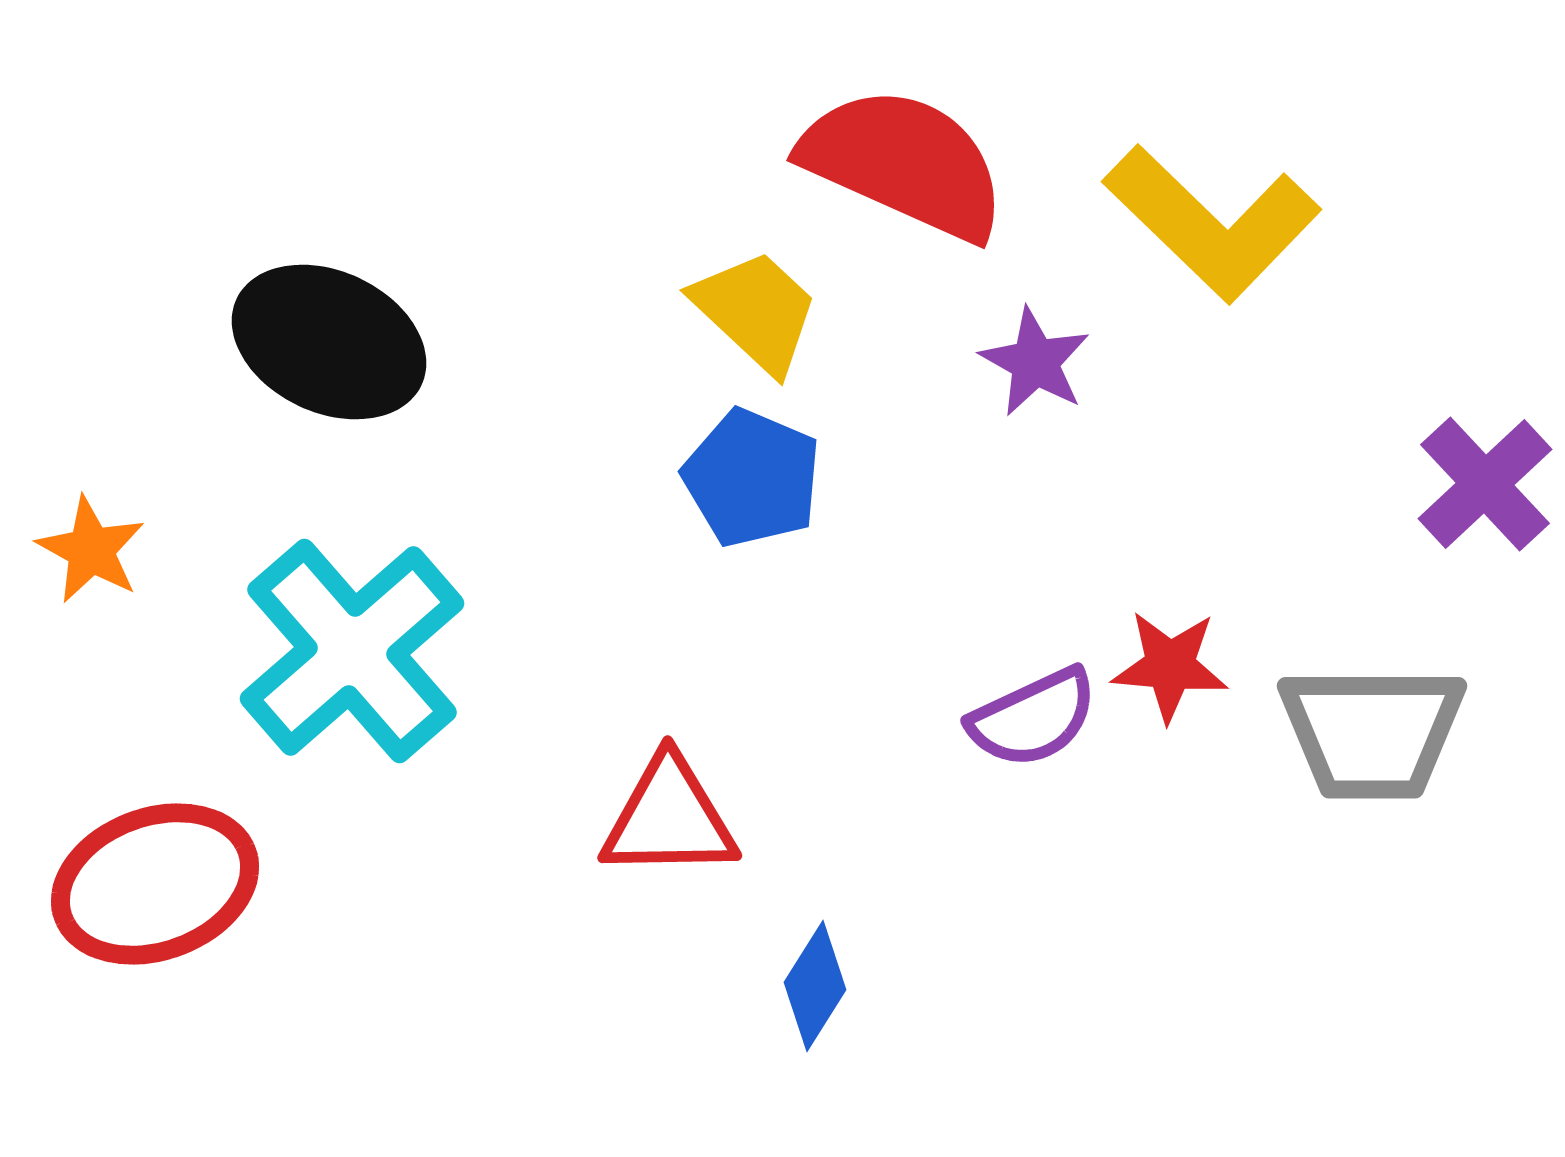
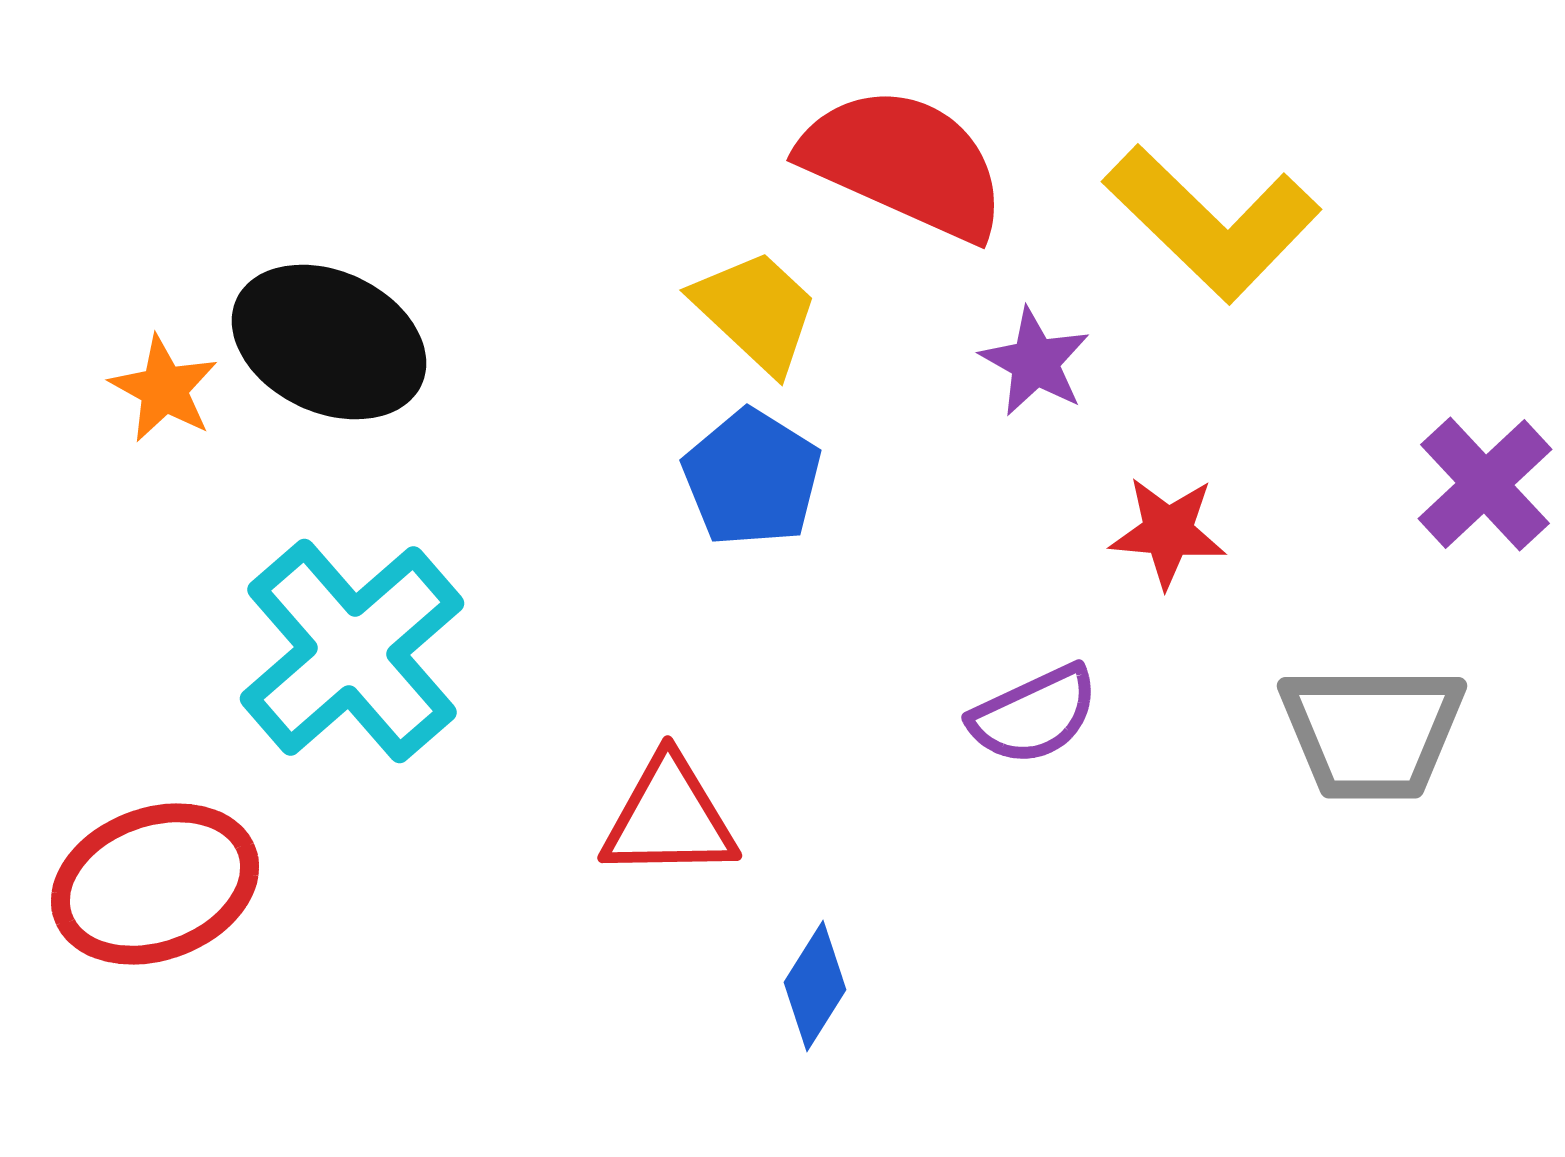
blue pentagon: rotated 9 degrees clockwise
orange star: moved 73 px right, 161 px up
red star: moved 2 px left, 134 px up
purple semicircle: moved 1 px right, 3 px up
